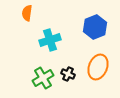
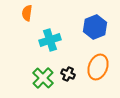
green cross: rotated 15 degrees counterclockwise
